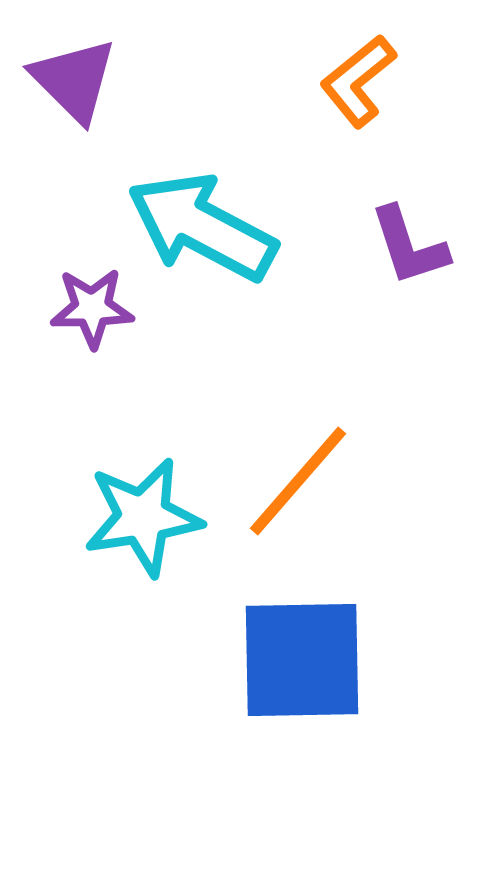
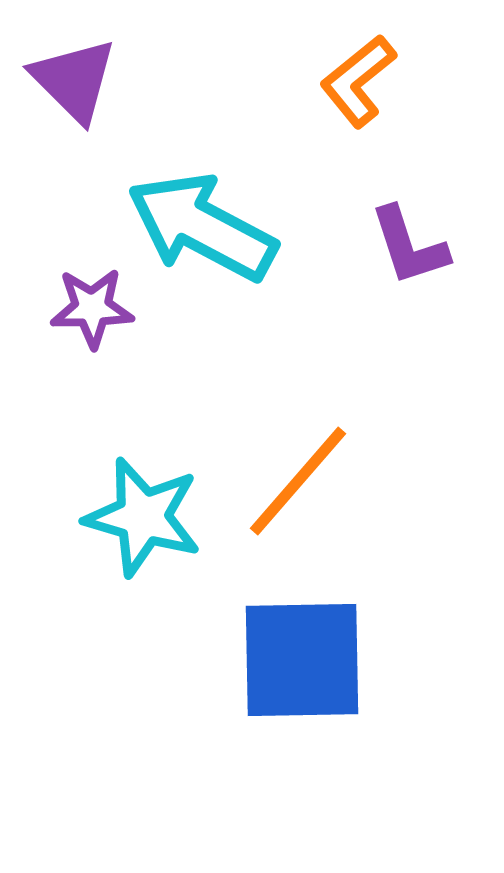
cyan star: rotated 25 degrees clockwise
